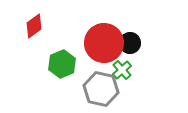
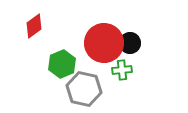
green cross: rotated 36 degrees clockwise
gray hexagon: moved 17 px left
